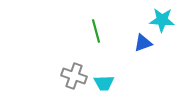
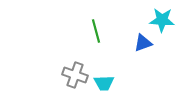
gray cross: moved 1 px right, 1 px up
